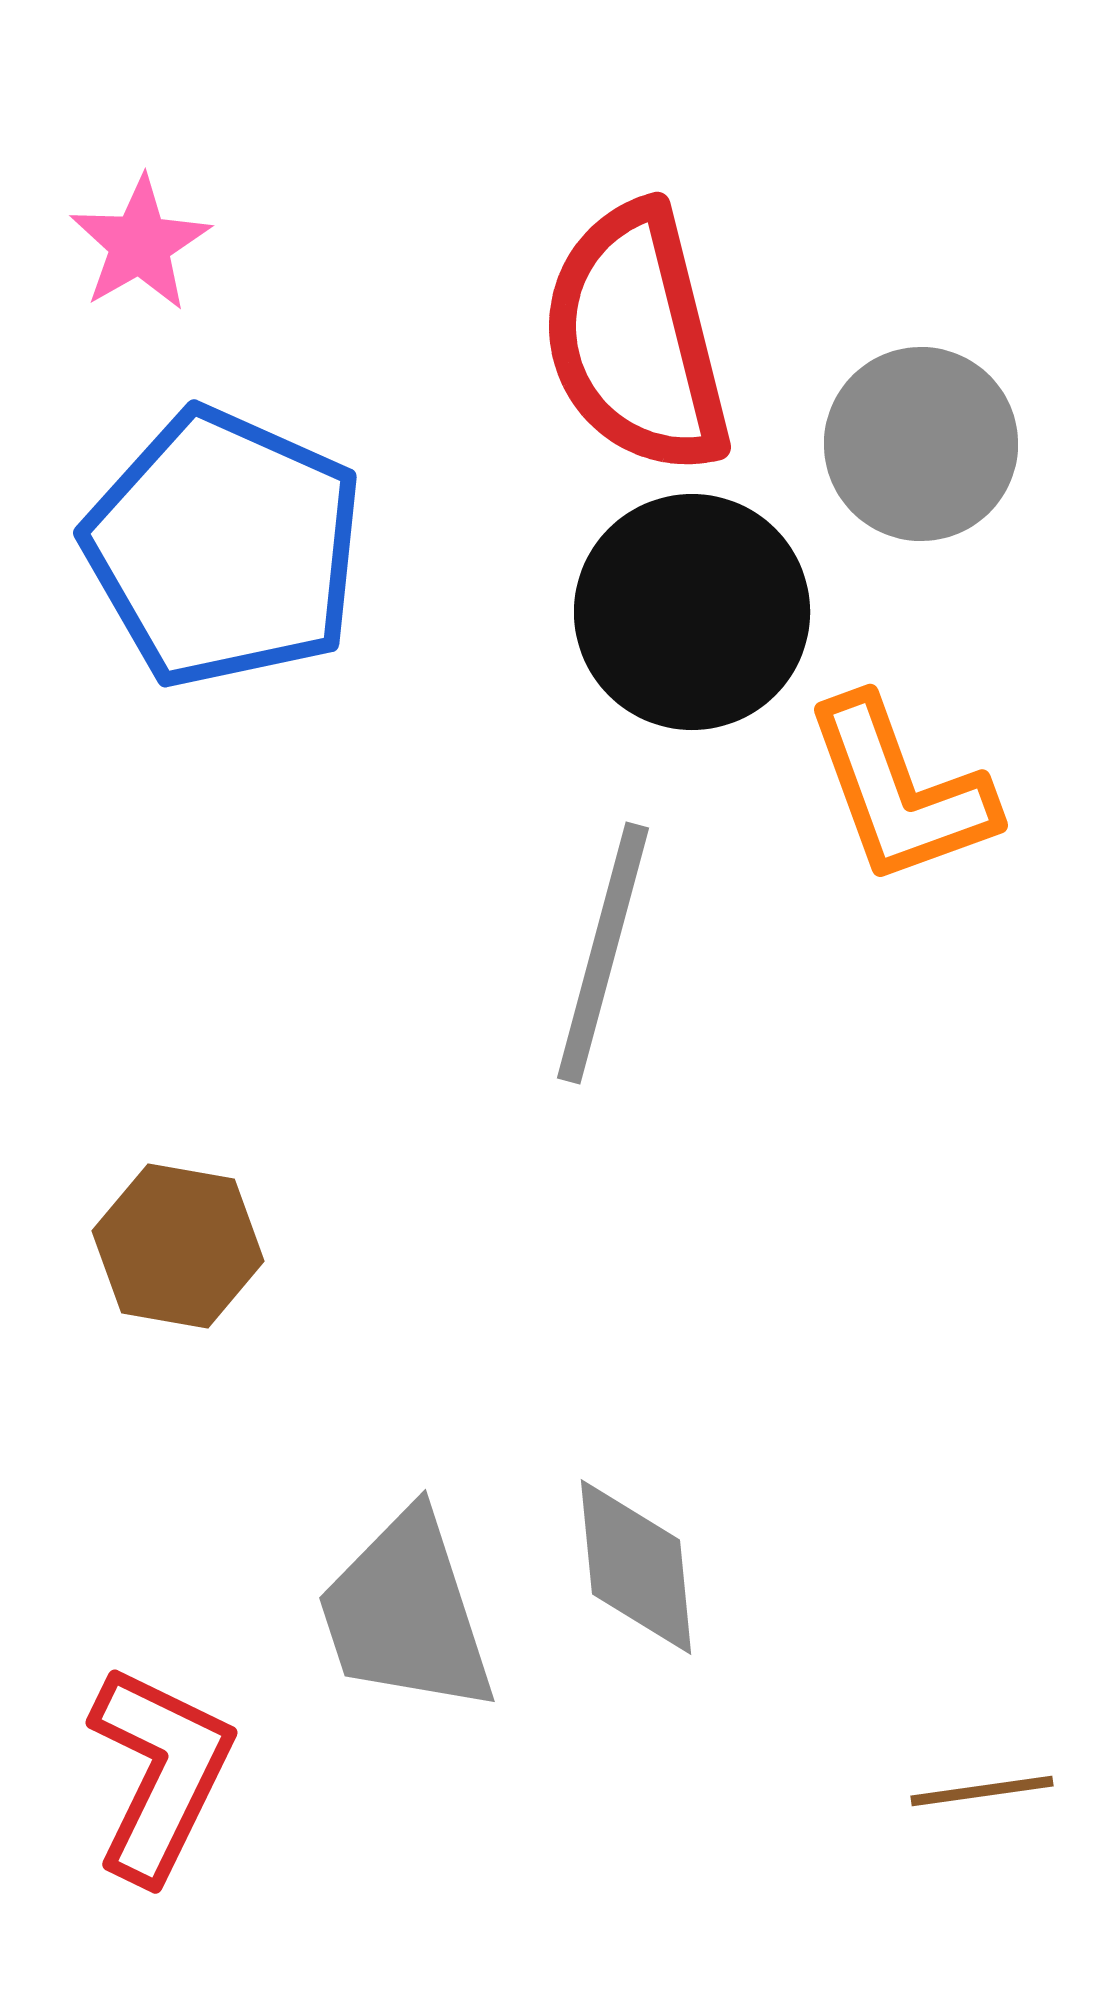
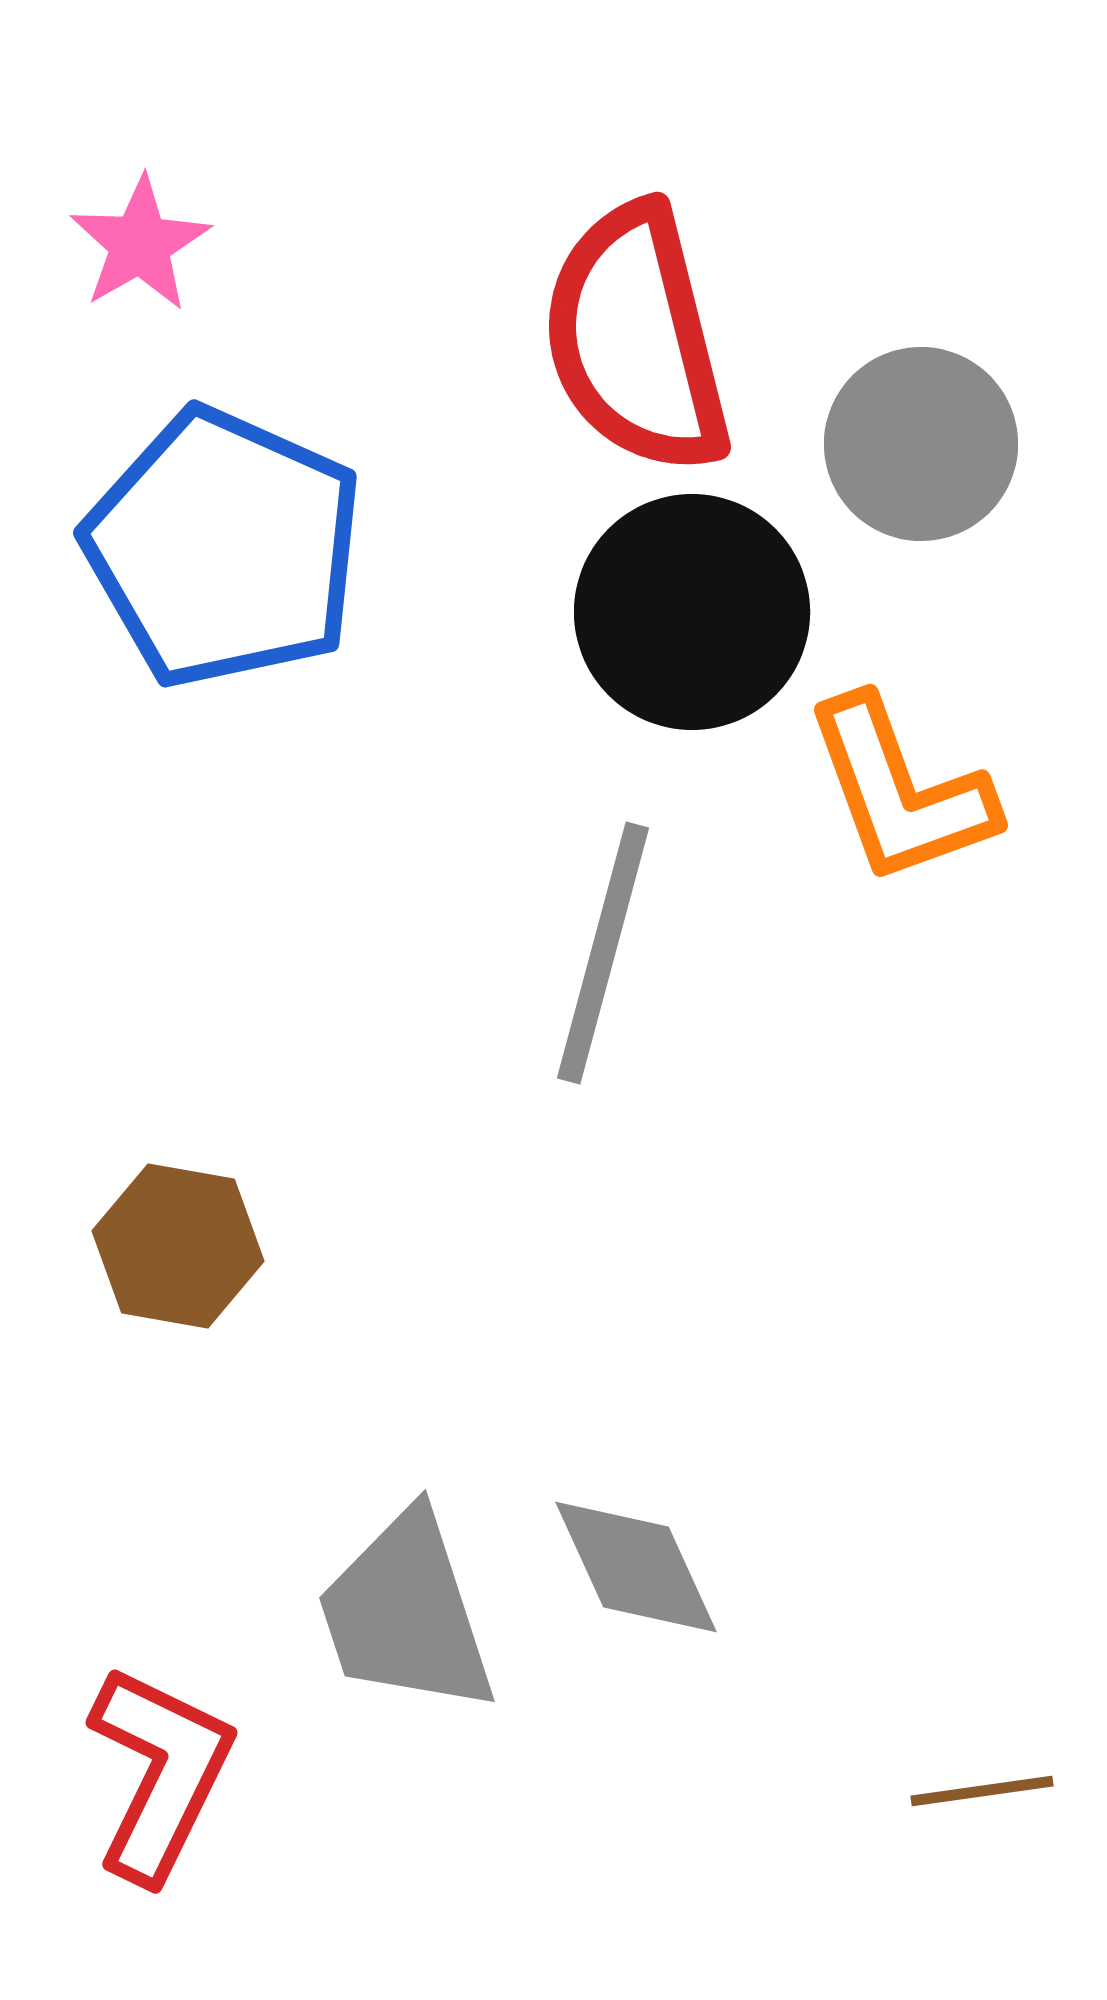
gray diamond: rotated 19 degrees counterclockwise
